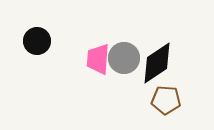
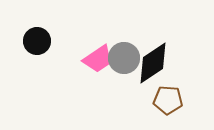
pink trapezoid: rotated 128 degrees counterclockwise
black diamond: moved 4 px left
brown pentagon: moved 2 px right
